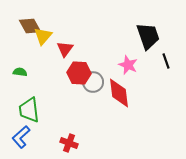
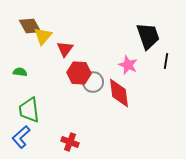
black line: rotated 28 degrees clockwise
red cross: moved 1 px right, 1 px up
